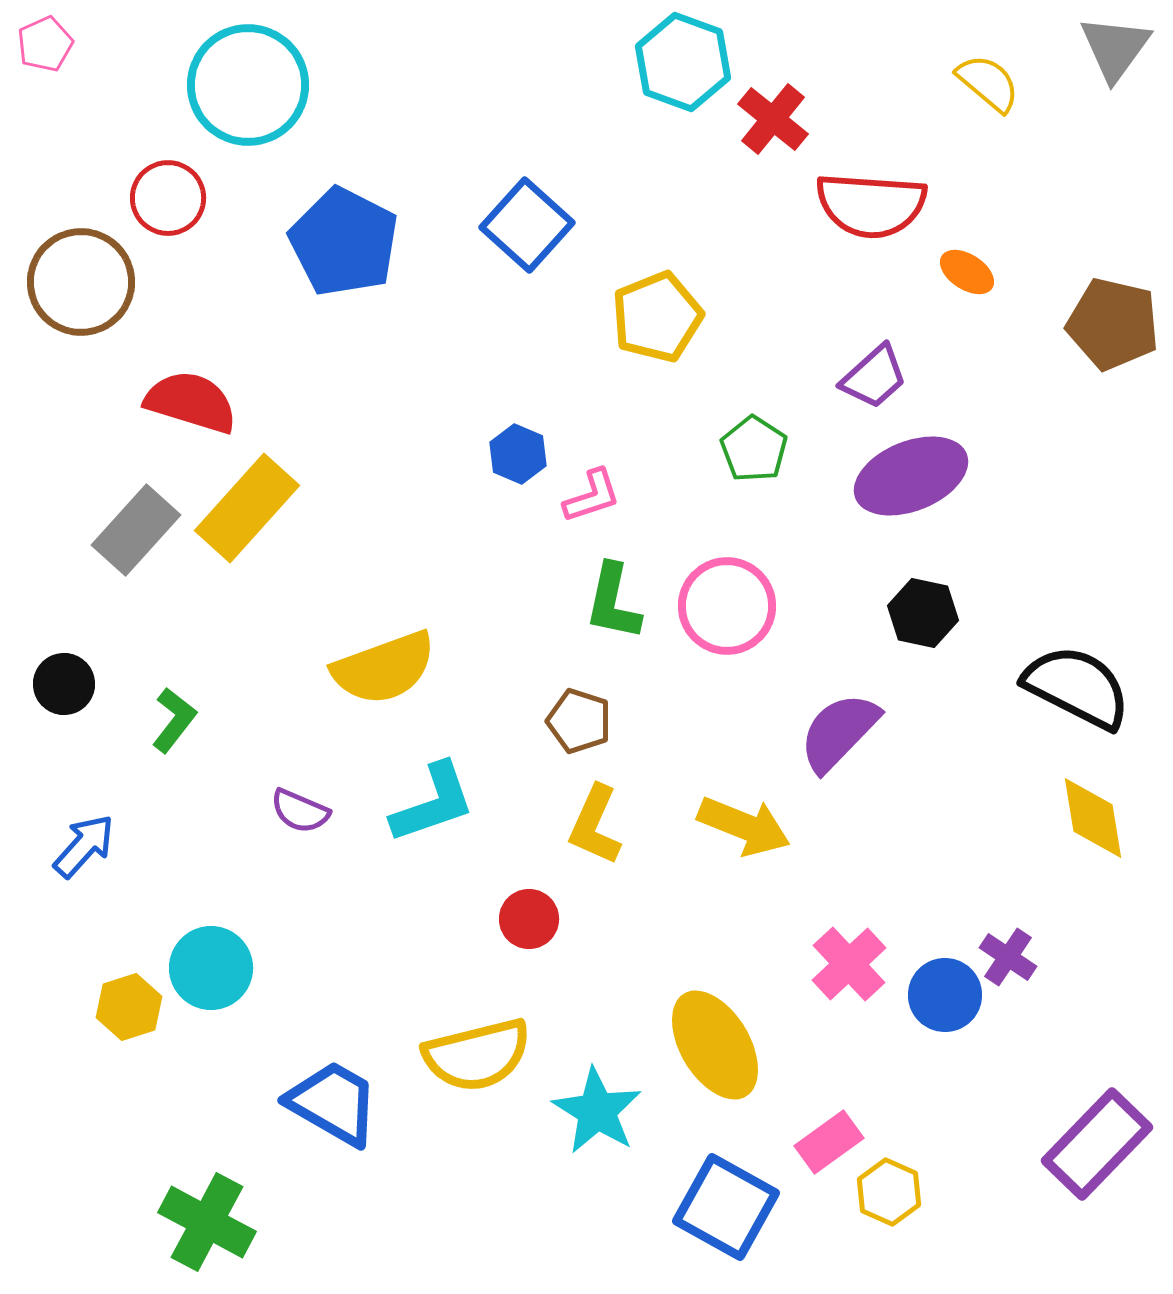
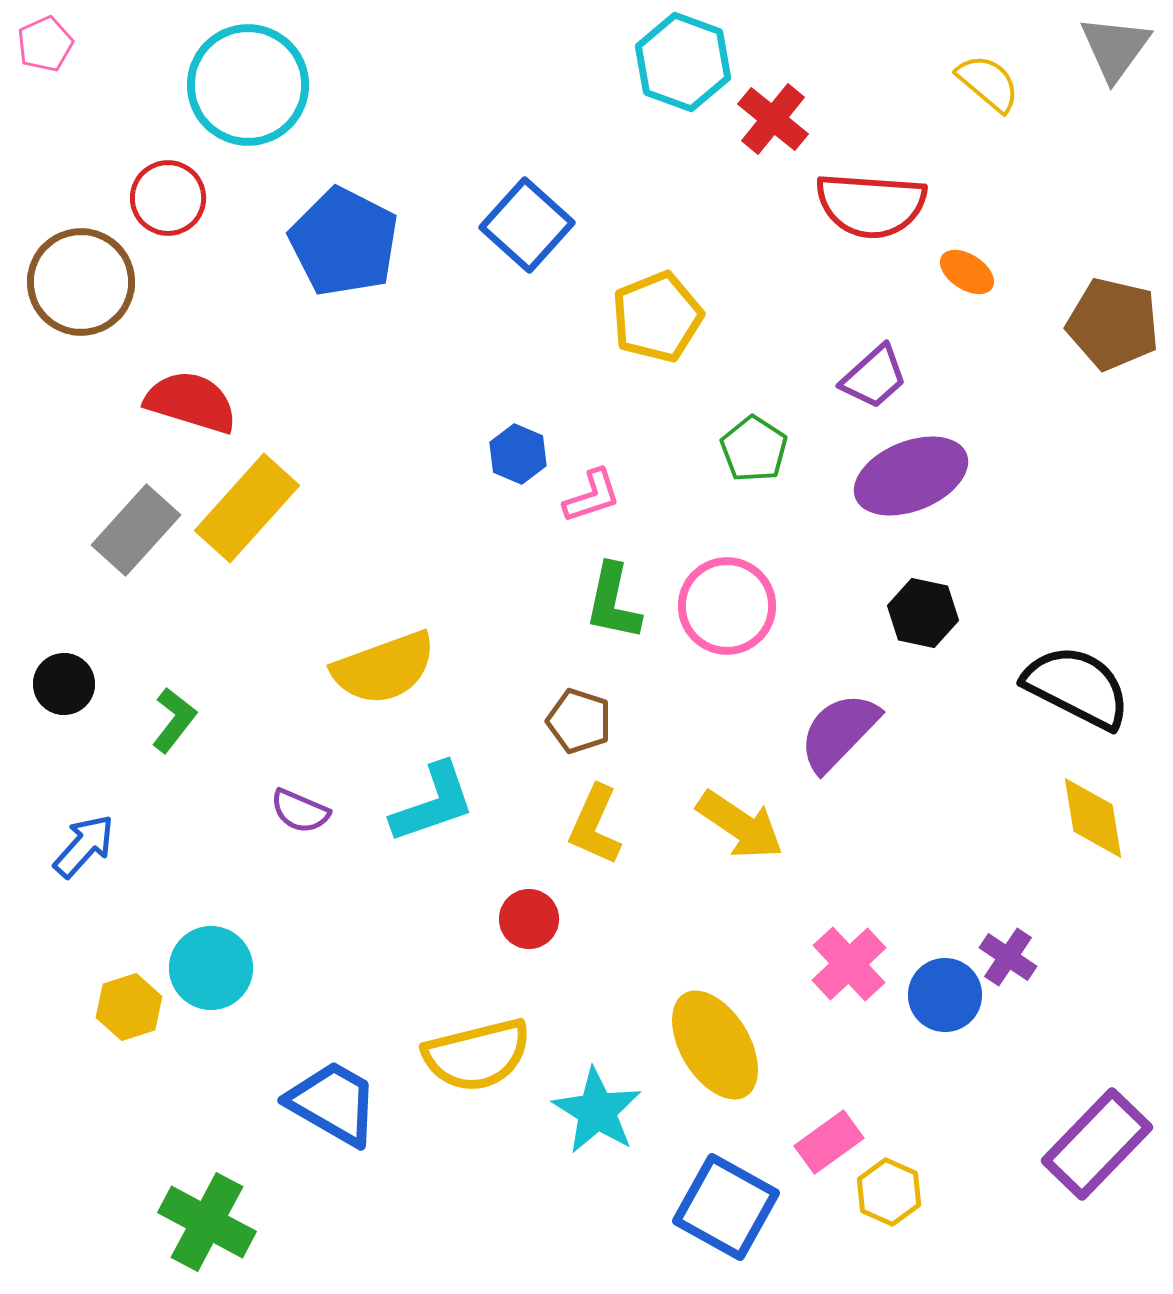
yellow arrow at (744, 826): moved 4 px left, 1 px up; rotated 12 degrees clockwise
